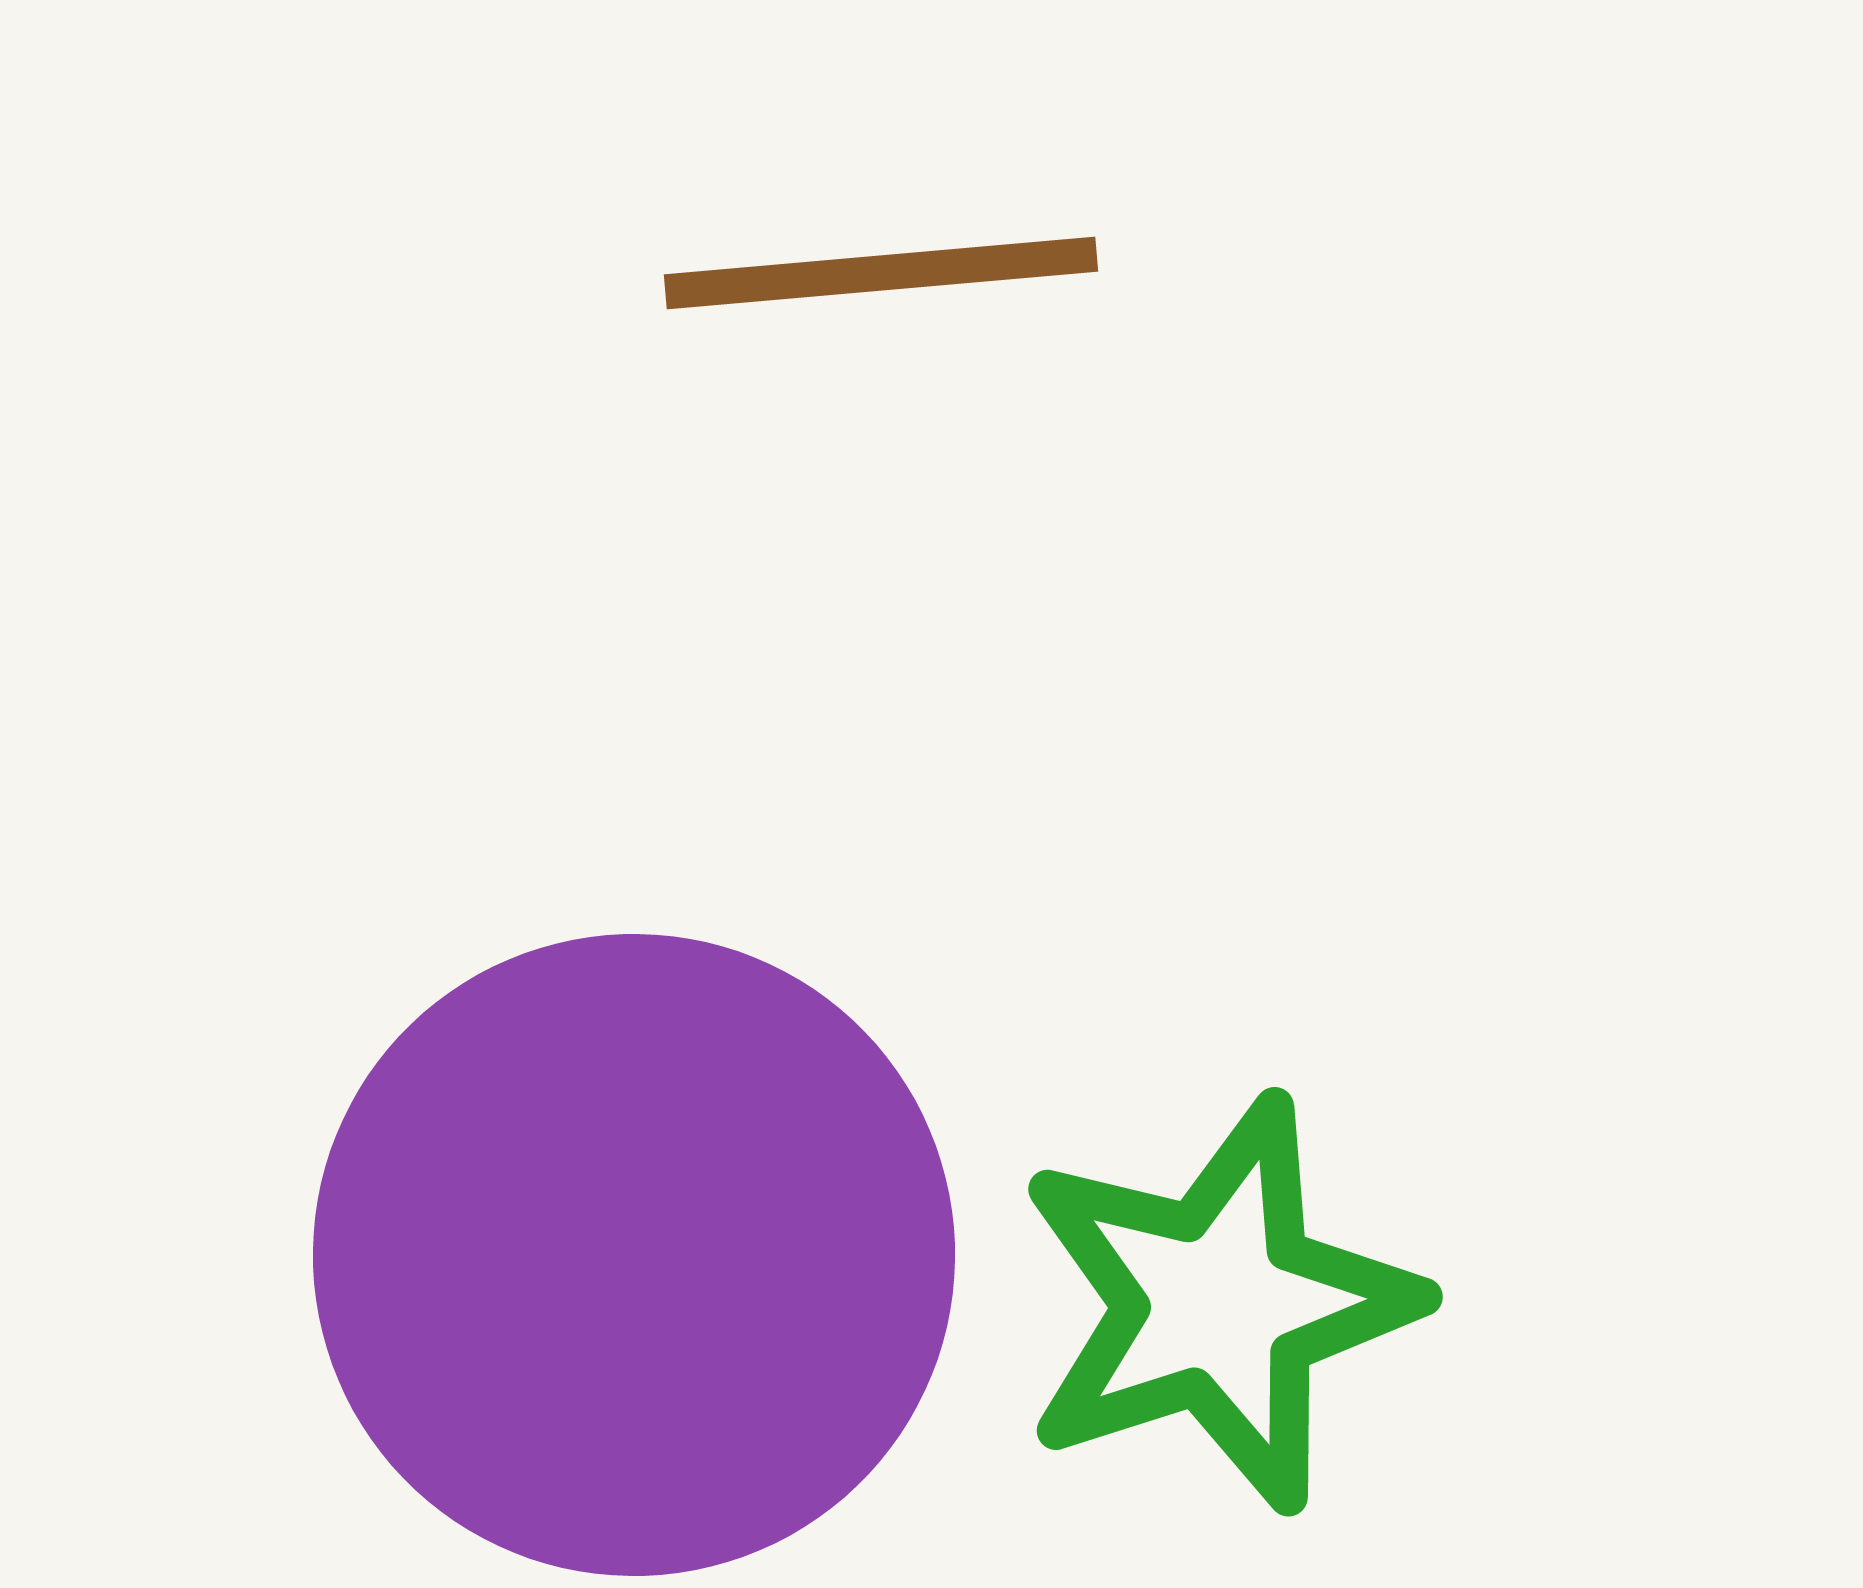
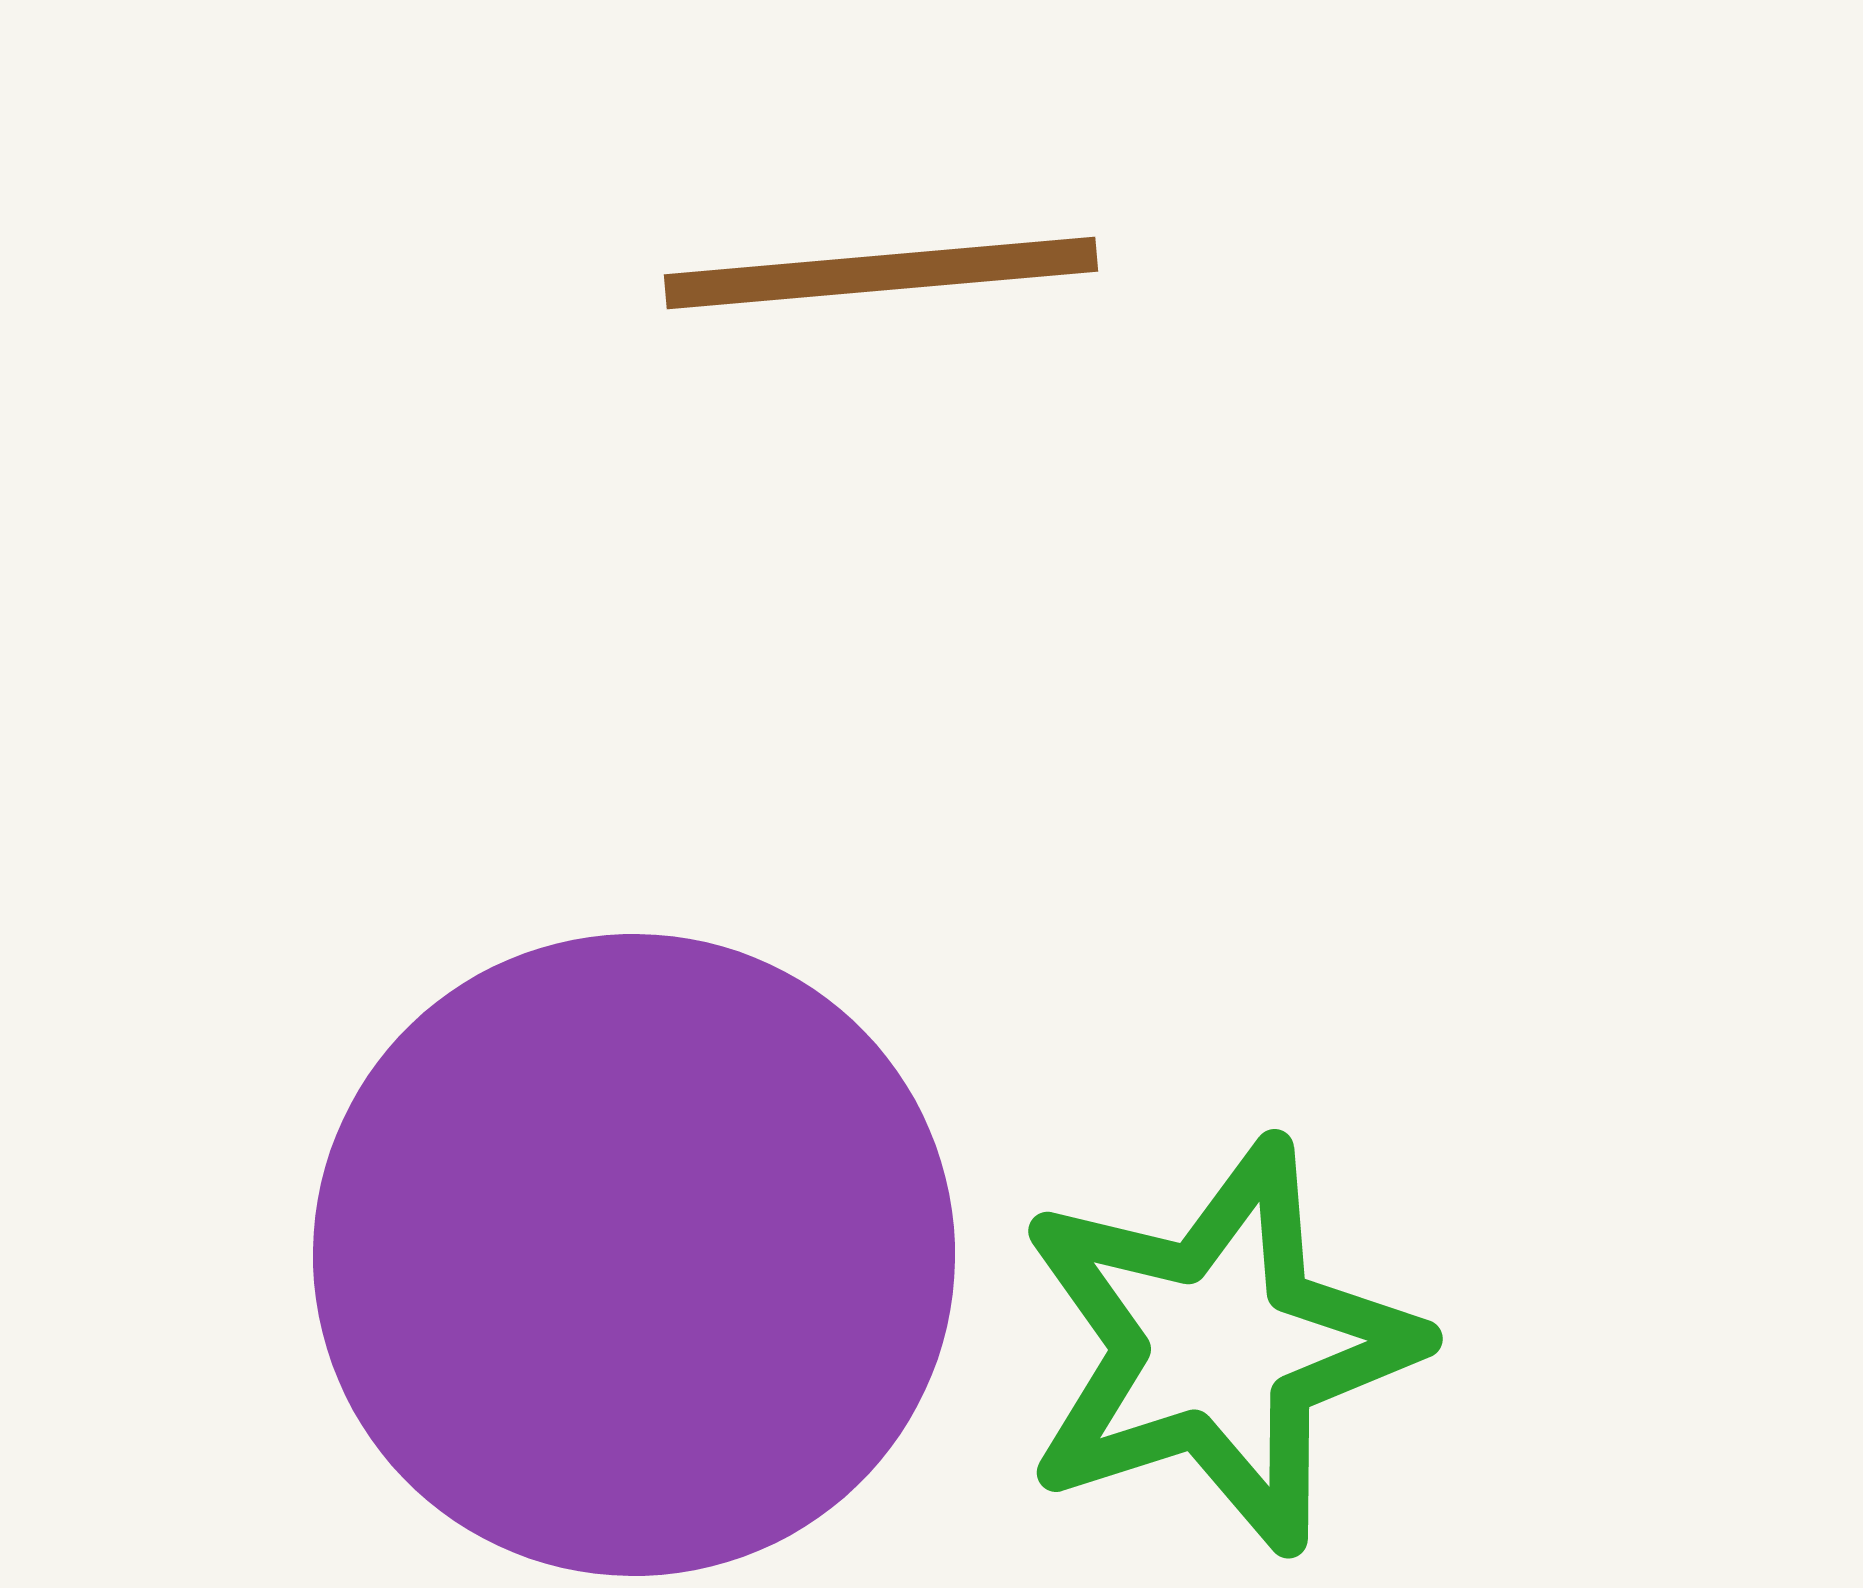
green star: moved 42 px down
